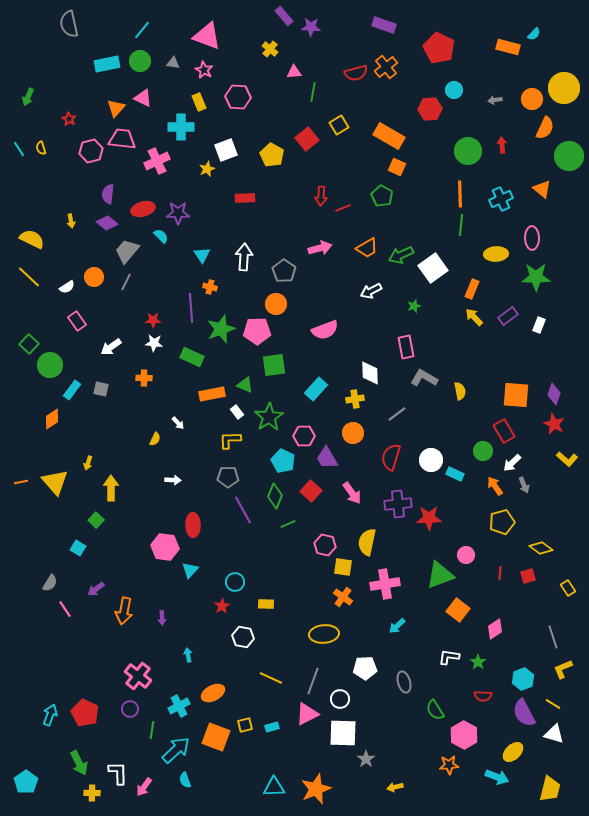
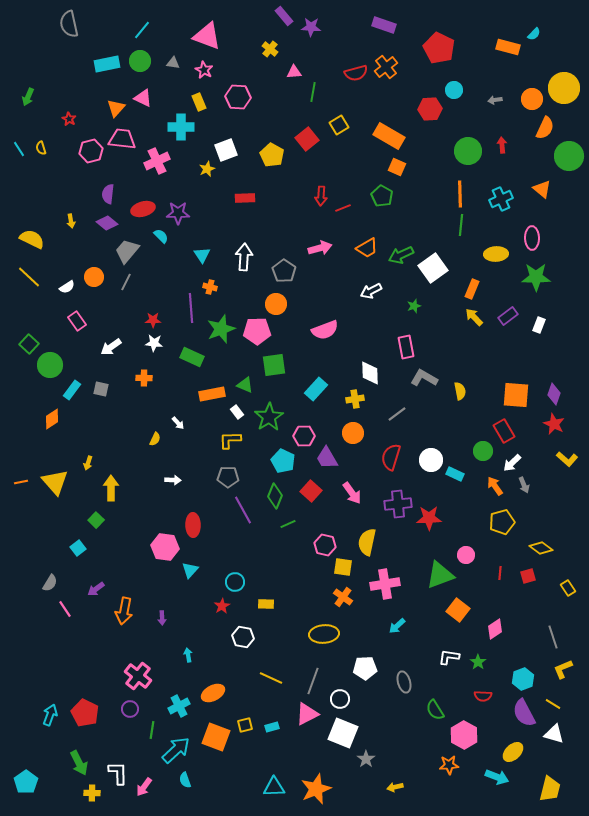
cyan square at (78, 548): rotated 21 degrees clockwise
white square at (343, 733): rotated 20 degrees clockwise
